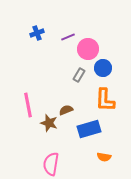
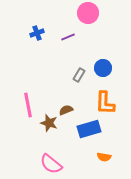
pink circle: moved 36 px up
orange L-shape: moved 3 px down
pink semicircle: rotated 60 degrees counterclockwise
